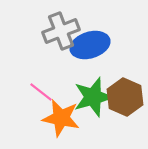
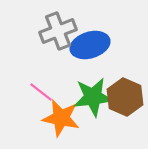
gray cross: moved 3 px left
green star: rotated 9 degrees clockwise
